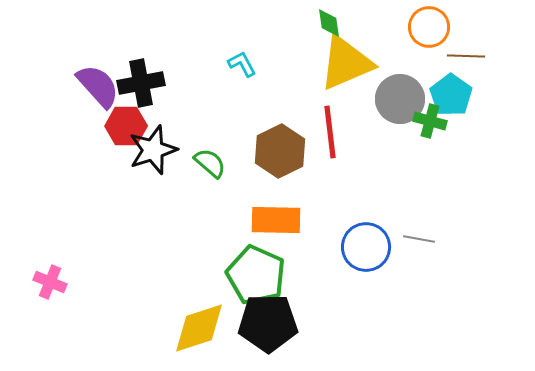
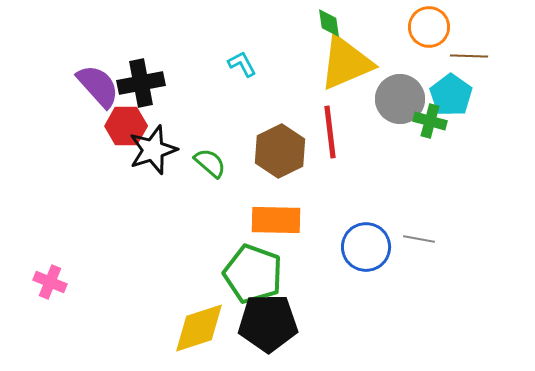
brown line: moved 3 px right
green pentagon: moved 3 px left, 1 px up; rotated 4 degrees counterclockwise
